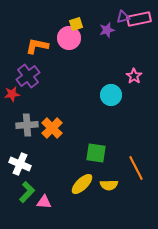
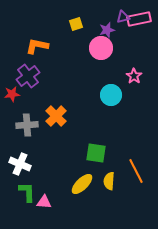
pink circle: moved 32 px right, 10 px down
orange cross: moved 4 px right, 12 px up
orange line: moved 3 px down
yellow semicircle: moved 4 px up; rotated 96 degrees clockwise
green L-shape: rotated 45 degrees counterclockwise
